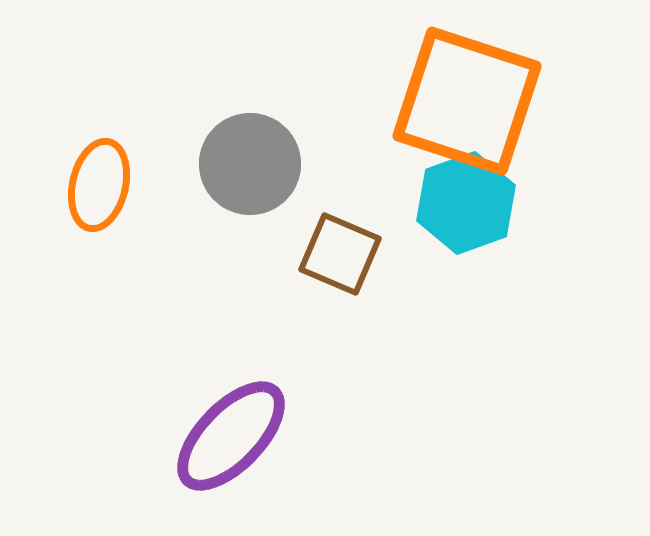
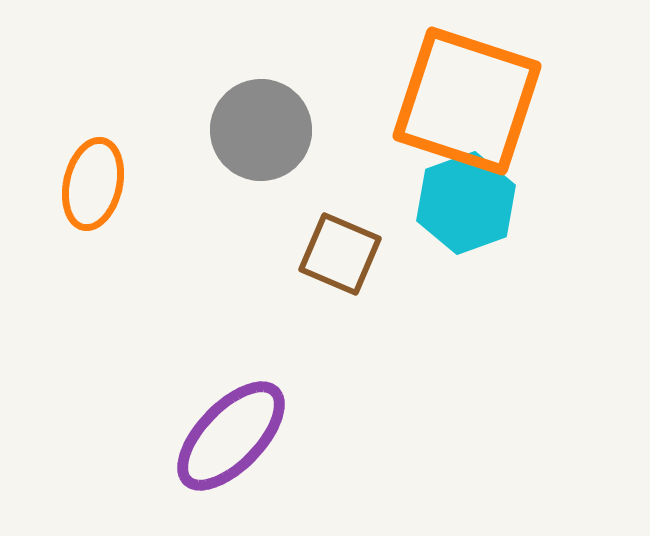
gray circle: moved 11 px right, 34 px up
orange ellipse: moved 6 px left, 1 px up
